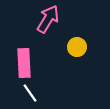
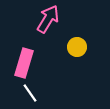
pink rectangle: rotated 20 degrees clockwise
